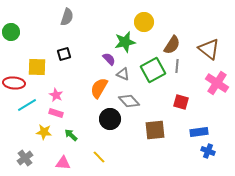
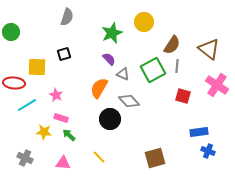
green star: moved 13 px left, 9 px up; rotated 10 degrees counterclockwise
pink cross: moved 2 px down
red square: moved 2 px right, 6 px up
pink rectangle: moved 5 px right, 5 px down
brown square: moved 28 px down; rotated 10 degrees counterclockwise
green arrow: moved 2 px left
gray cross: rotated 28 degrees counterclockwise
